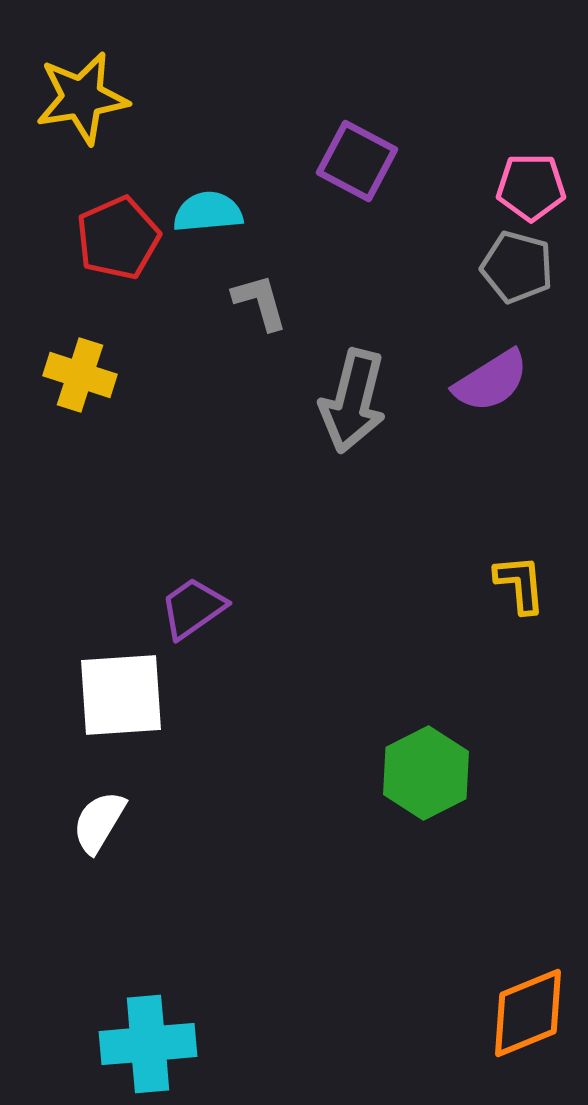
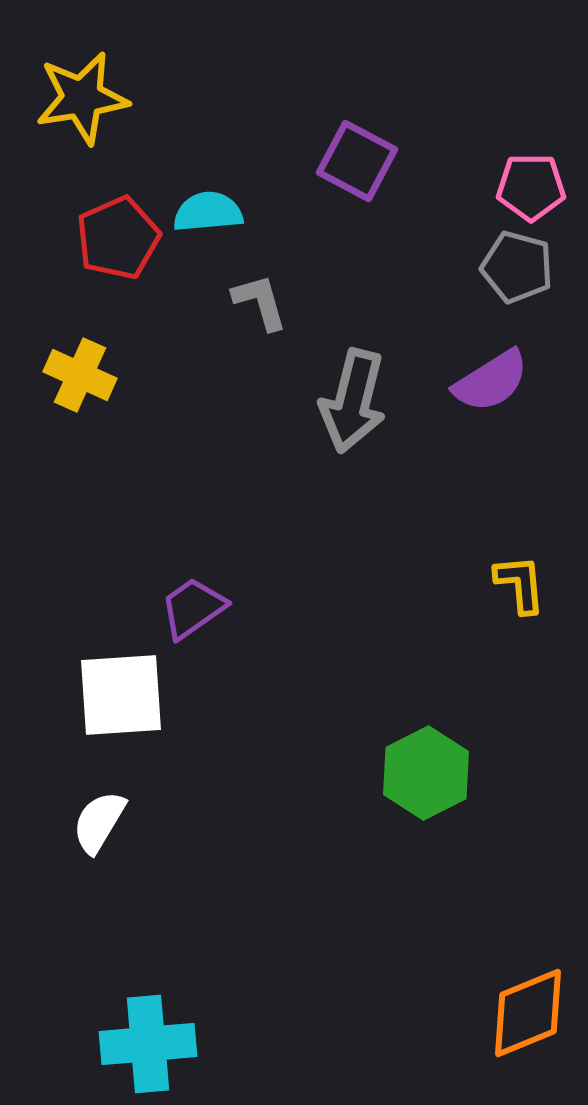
yellow cross: rotated 6 degrees clockwise
